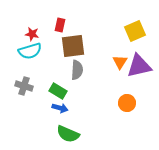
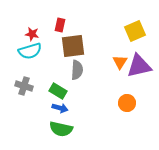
green semicircle: moved 7 px left, 5 px up; rotated 10 degrees counterclockwise
